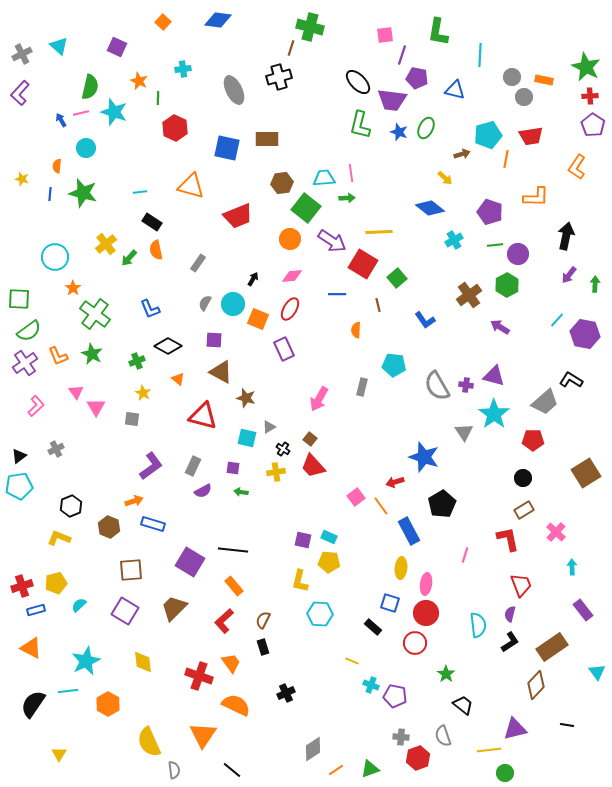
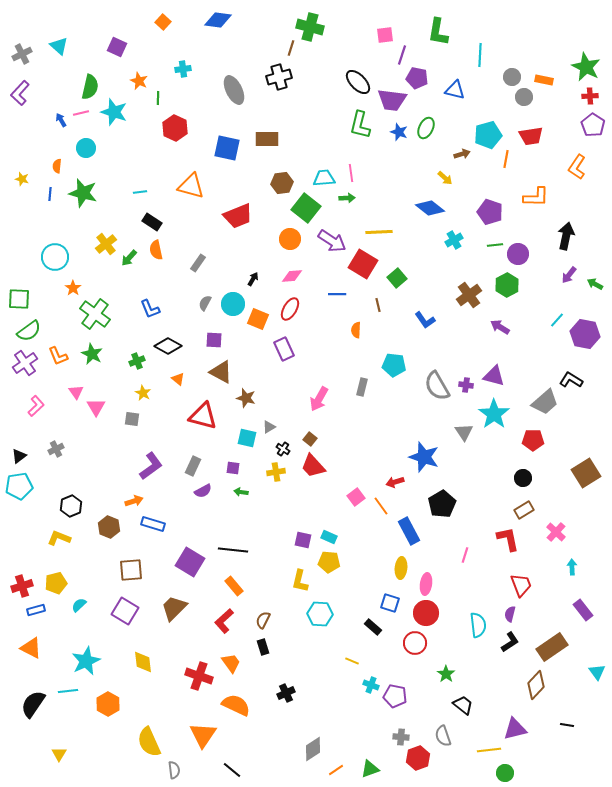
green arrow at (595, 284): rotated 63 degrees counterclockwise
